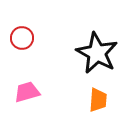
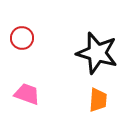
black star: rotated 12 degrees counterclockwise
pink trapezoid: moved 2 px down; rotated 36 degrees clockwise
